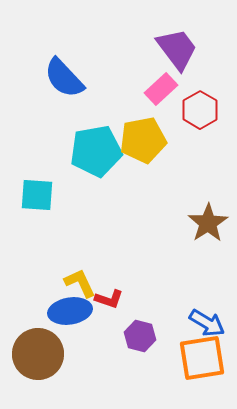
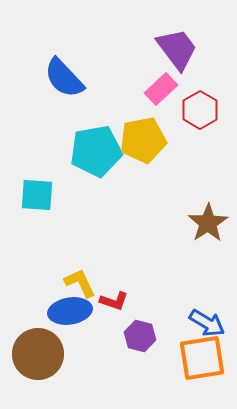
red L-shape: moved 5 px right, 2 px down
